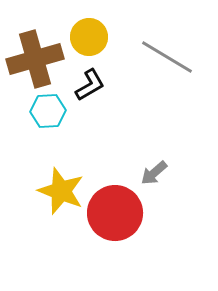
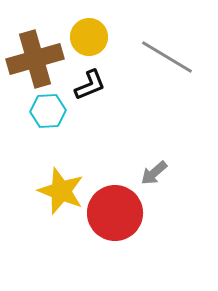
black L-shape: rotated 8 degrees clockwise
